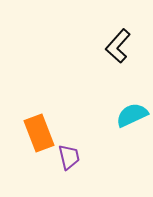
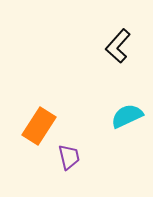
cyan semicircle: moved 5 px left, 1 px down
orange rectangle: moved 7 px up; rotated 54 degrees clockwise
